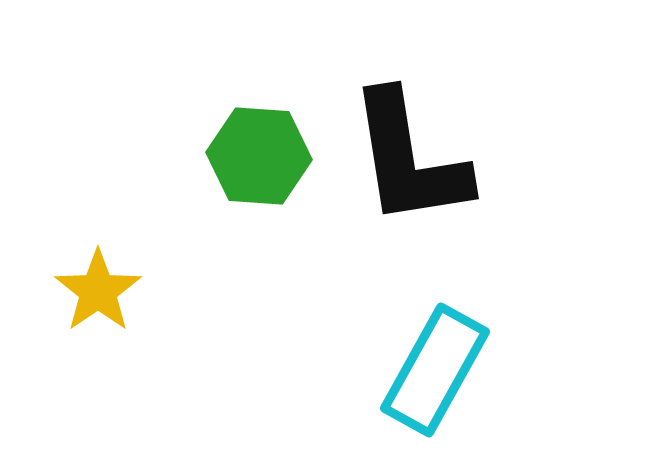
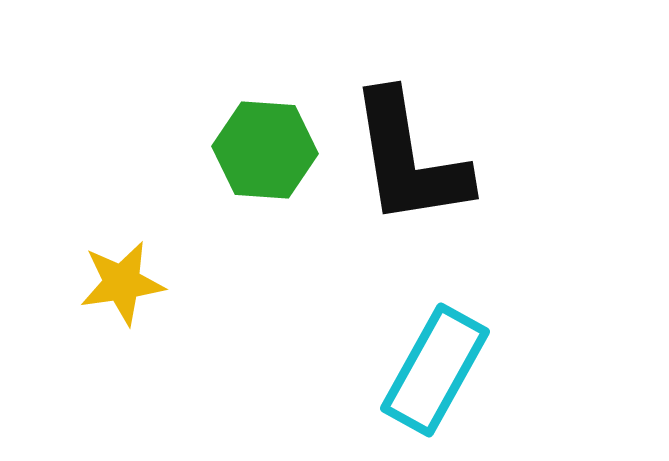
green hexagon: moved 6 px right, 6 px up
yellow star: moved 24 px right, 8 px up; rotated 26 degrees clockwise
